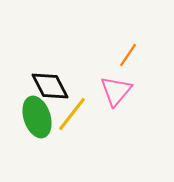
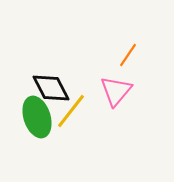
black diamond: moved 1 px right, 2 px down
yellow line: moved 1 px left, 3 px up
